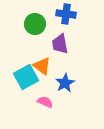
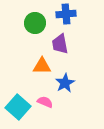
blue cross: rotated 12 degrees counterclockwise
green circle: moved 1 px up
orange triangle: rotated 36 degrees counterclockwise
cyan square: moved 8 px left, 30 px down; rotated 20 degrees counterclockwise
